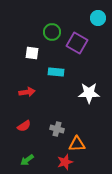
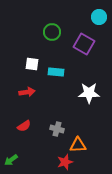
cyan circle: moved 1 px right, 1 px up
purple square: moved 7 px right, 1 px down
white square: moved 11 px down
orange triangle: moved 1 px right, 1 px down
green arrow: moved 16 px left
